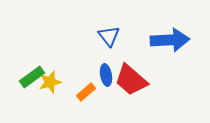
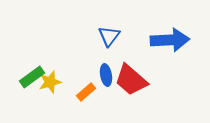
blue triangle: rotated 15 degrees clockwise
